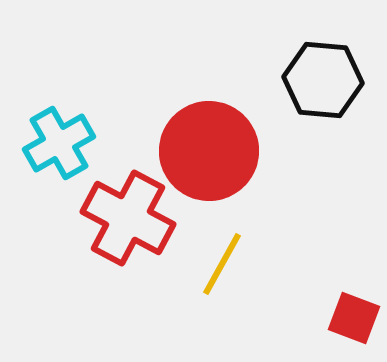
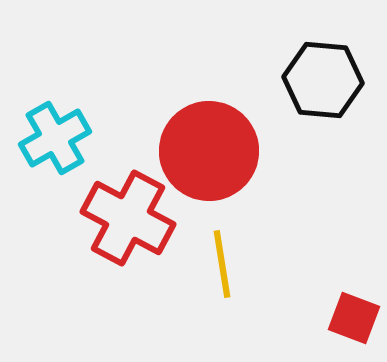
cyan cross: moved 4 px left, 5 px up
yellow line: rotated 38 degrees counterclockwise
